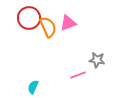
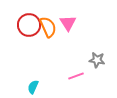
red circle: moved 7 px down
pink triangle: rotated 42 degrees counterclockwise
pink line: moved 2 px left, 1 px down
